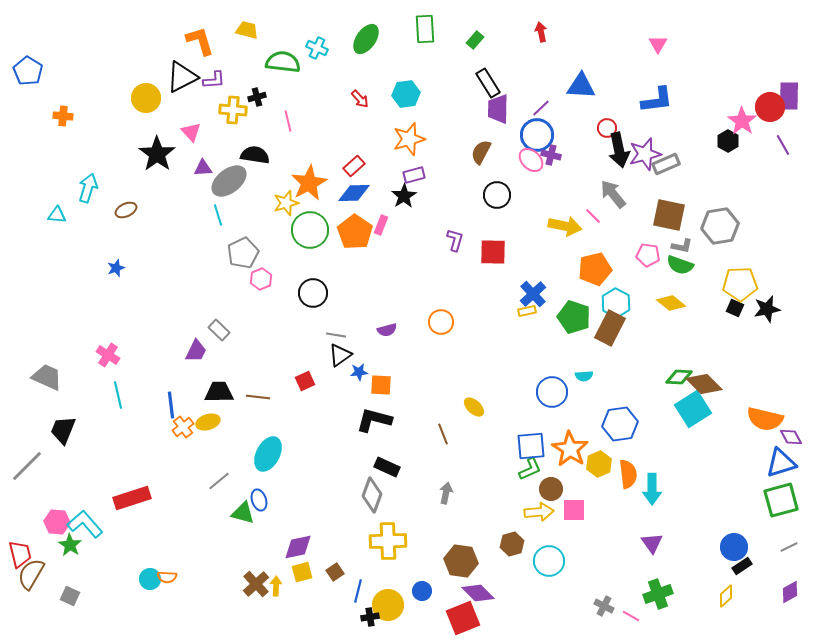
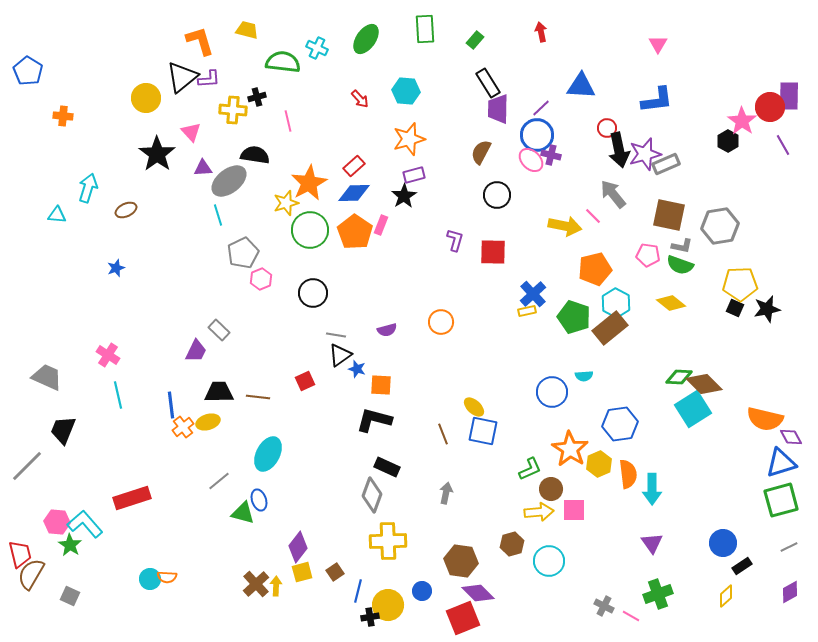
black triangle at (182, 77): rotated 12 degrees counterclockwise
purple L-shape at (214, 80): moved 5 px left, 1 px up
cyan hexagon at (406, 94): moved 3 px up; rotated 12 degrees clockwise
brown rectangle at (610, 328): rotated 24 degrees clockwise
blue star at (359, 372): moved 2 px left, 3 px up; rotated 24 degrees clockwise
blue square at (531, 446): moved 48 px left, 15 px up; rotated 16 degrees clockwise
purple diamond at (298, 547): rotated 40 degrees counterclockwise
blue circle at (734, 547): moved 11 px left, 4 px up
